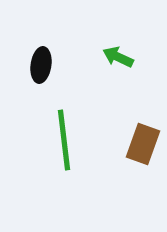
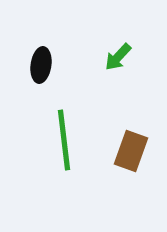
green arrow: rotated 72 degrees counterclockwise
brown rectangle: moved 12 px left, 7 px down
